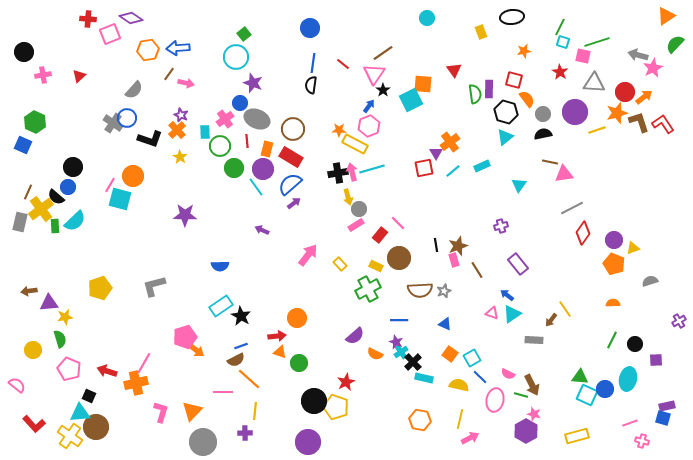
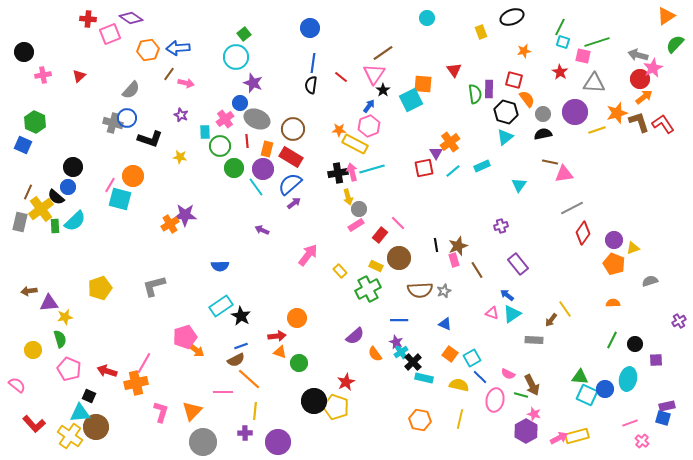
black ellipse at (512, 17): rotated 15 degrees counterclockwise
red line at (343, 64): moved 2 px left, 13 px down
gray semicircle at (134, 90): moved 3 px left
red circle at (625, 92): moved 15 px right, 13 px up
gray cross at (113, 123): rotated 18 degrees counterclockwise
orange cross at (177, 130): moved 7 px left, 94 px down; rotated 12 degrees clockwise
yellow star at (180, 157): rotated 24 degrees counterclockwise
yellow rectangle at (340, 264): moved 7 px down
orange semicircle at (375, 354): rotated 28 degrees clockwise
pink arrow at (470, 438): moved 89 px right
pink cross at (642, 441): rotated 24 degrees clockwise
purple circle at (308, 442): moved 30 px left
